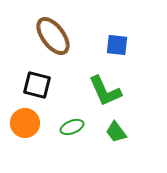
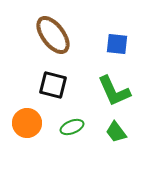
brown ellipse: moved 1 px up
blue square: moved 1 px up
black square: moved 16 px right
green L-shape: moved 9 px right
orange circle: moved 2 px right
